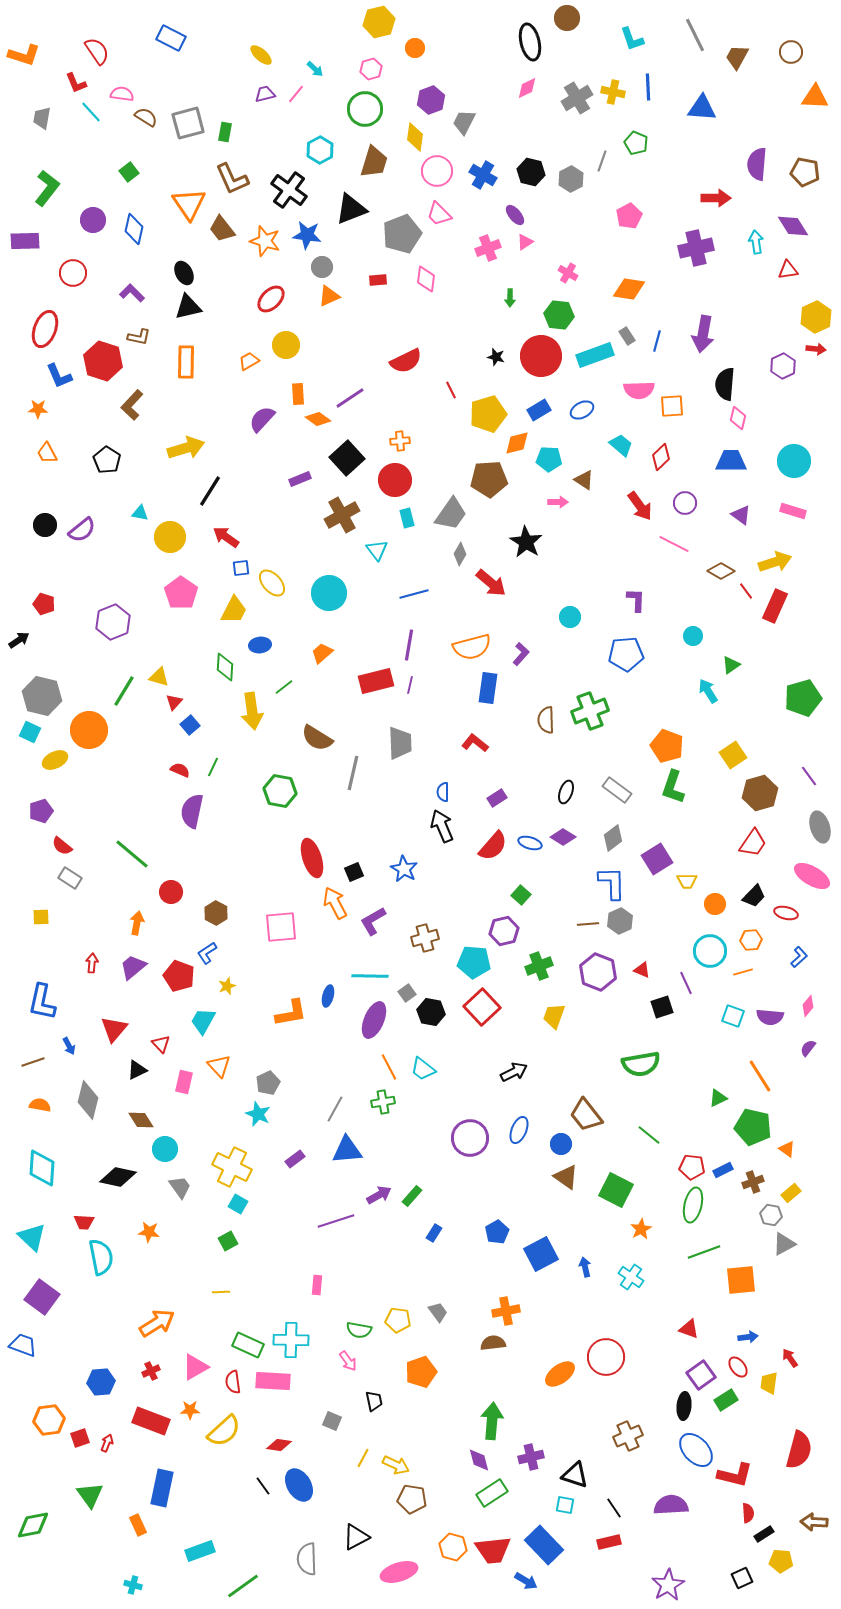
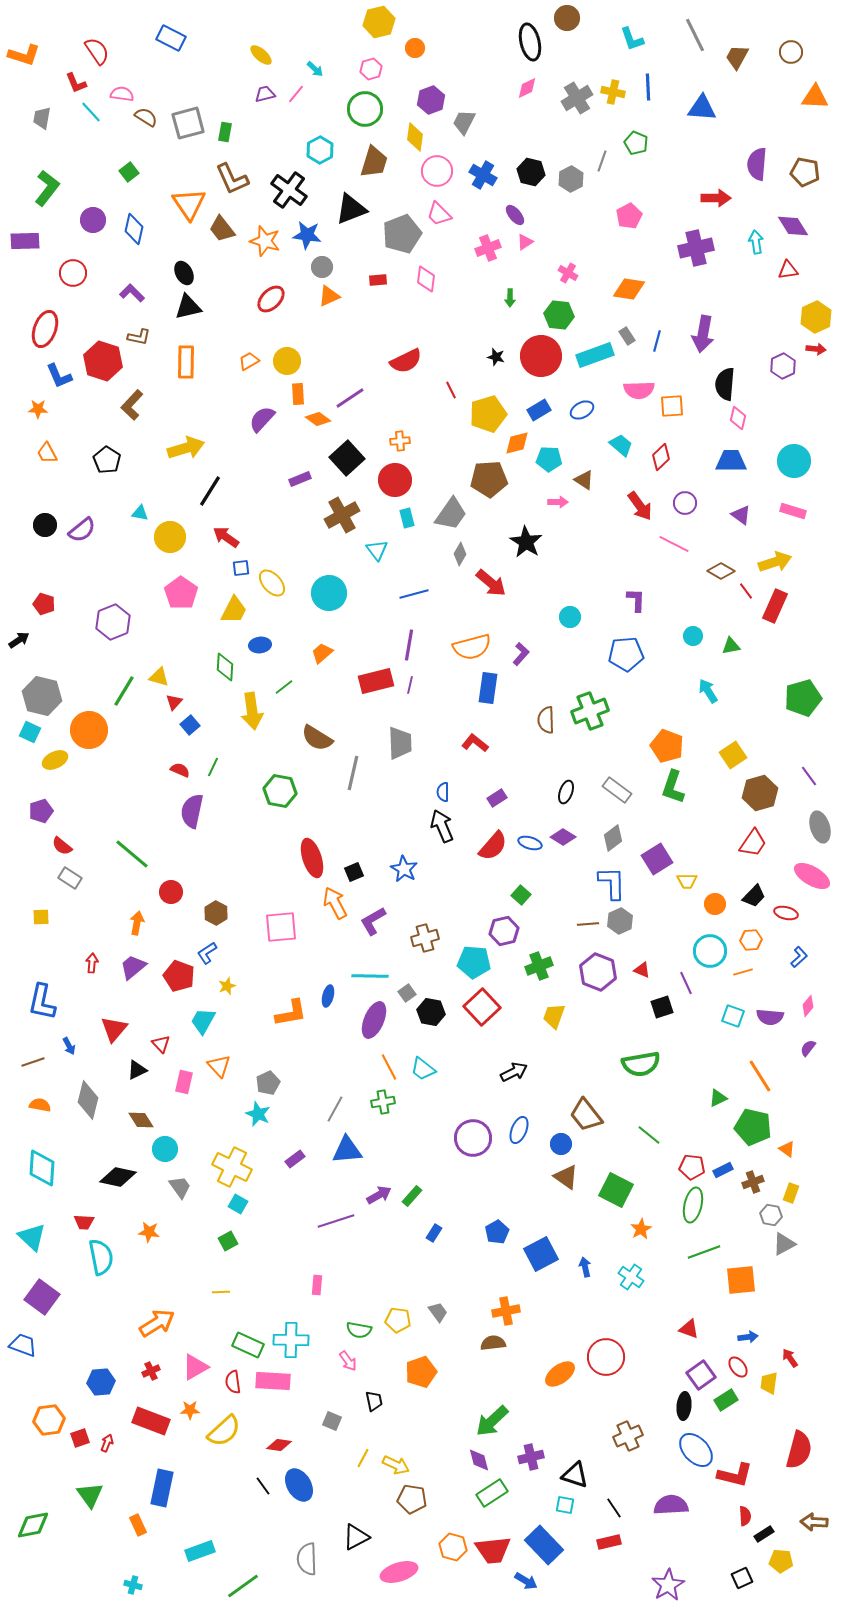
yellow circle at (286, 345): moved 1 px right, 16 px down
green triangle at (731, 665): moved 19 px up; rotated 24 degrees clockwise
purple circle at (470, 1138): moved 3 px right
yellow rectangle at (791, 1193): rotated 30 degrees counterclockwise
green arrow at (492, 1421): rotated 138 degrees counterclockwise
red semicircle at (748, 1513): moved 3 px left, 3 px down
